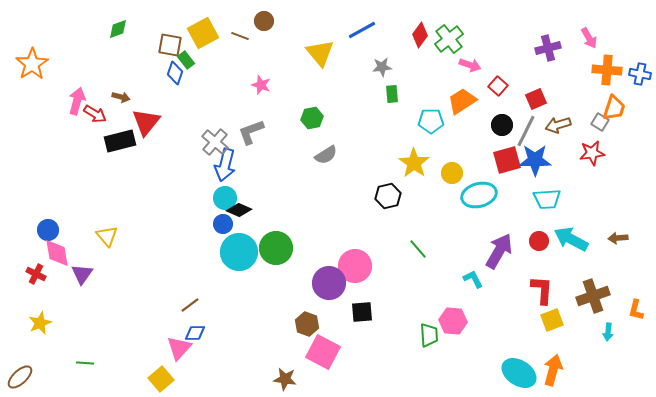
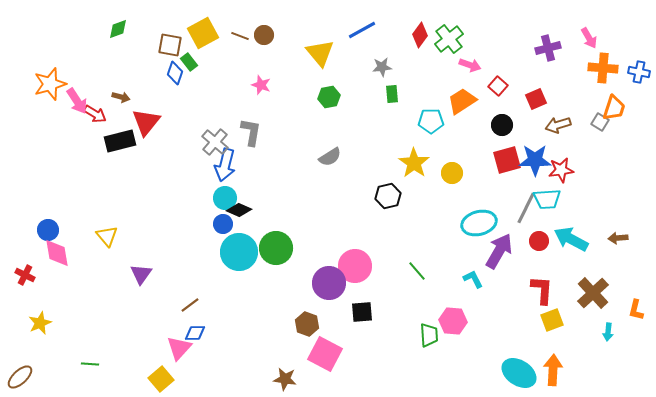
brown circle at (264, 21): moved 14 px down
green rectangle at (186, 60): moved 3 px right, 2 px down
orange star at (32, 64): moved 18 px right, 20 px down; rotated 16 degrees clockwise
orange cross at (607, 70): moved 4 px left, 2 px up
blue cross at (640, 74): moved 1 px left, 2 px up
pink arrow at (77, 101): rotated 132 degrees clockwise
green hexagon at (312, 118): moved 17 px right, 21 px up
gray line at (526, 131): moved 77 px down
gray L-shape at (251, 132): rotated 120 degrees clockwise
red star at (592, 153): moved 31 px left, 17 px down
gray semicircle at (326, 155): moved 4 px right, 2 px down
cyan ellipse at (479, 195): moved 28 px down
green line at (418, 249): moved 1 px left, 22 px down
red cross at (36, 274): moved 11 px left, 1 px down
purple triangle at (82, 274): moved 59 px right
brown cross at (593, 296): moved 3 px up; rotated 24 degrees counterclockwise
pink square at (323, 352): moved 2 px right, 2 px down
green line at (85, 363): moved 5 px right, 1 px down
orange arrow at (553, 370): rotated 12 degrees counterclockwise
